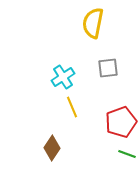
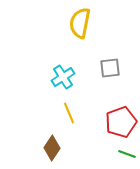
yellow semicircle: moved 13 px left
gray square: moved 2 px right
yellow line: moved 3 px left, 6 px down
